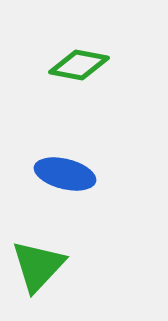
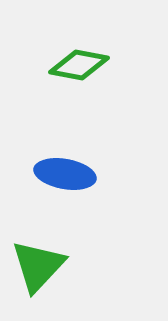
blue ellipse: rotated 4 degrees counterclockwise
